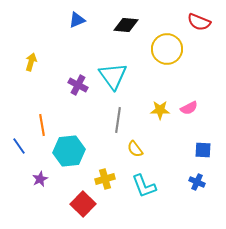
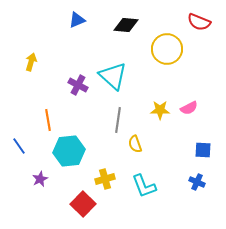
cyan triangle: rotated 12 degrees counterclockwise
orange line: moved 6 px right, 5 px up
yellow semicircle: moved 5 px up; rotated 18 degrees clockwise
